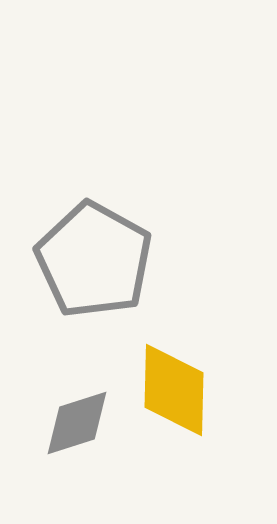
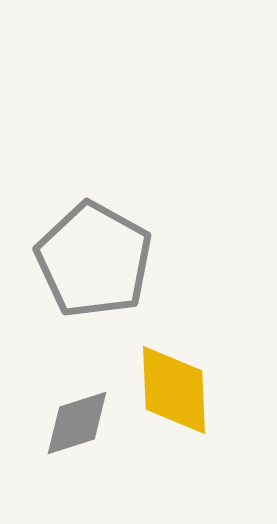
yellow diamond: rotated 4 degrees counterclockwise
